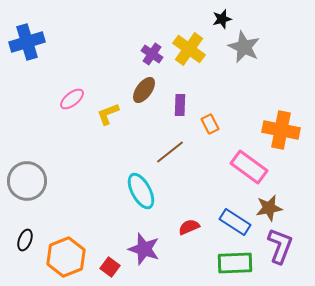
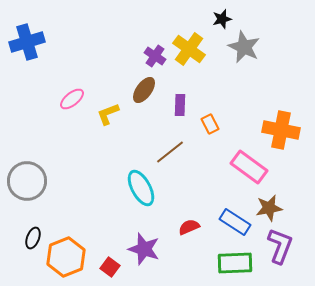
purple cross: moved 3 px right, 2 px down
cyan ellipse: moved 3 px up
black ellipse: moved 8 px right, 2 px up
